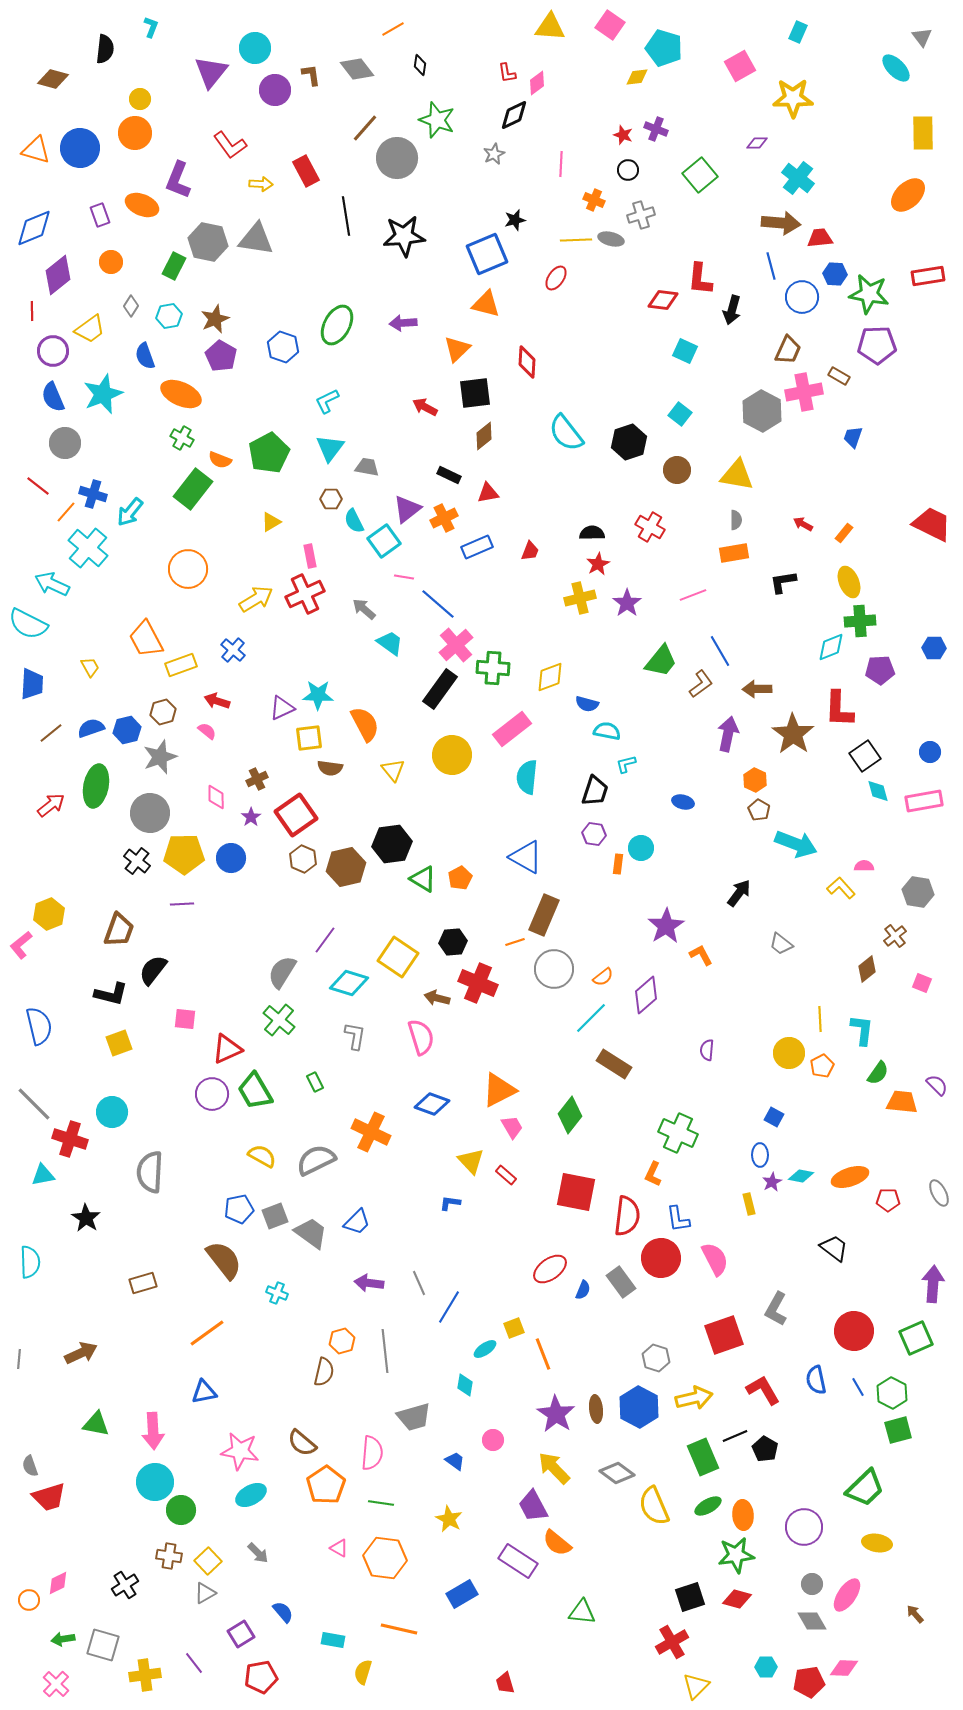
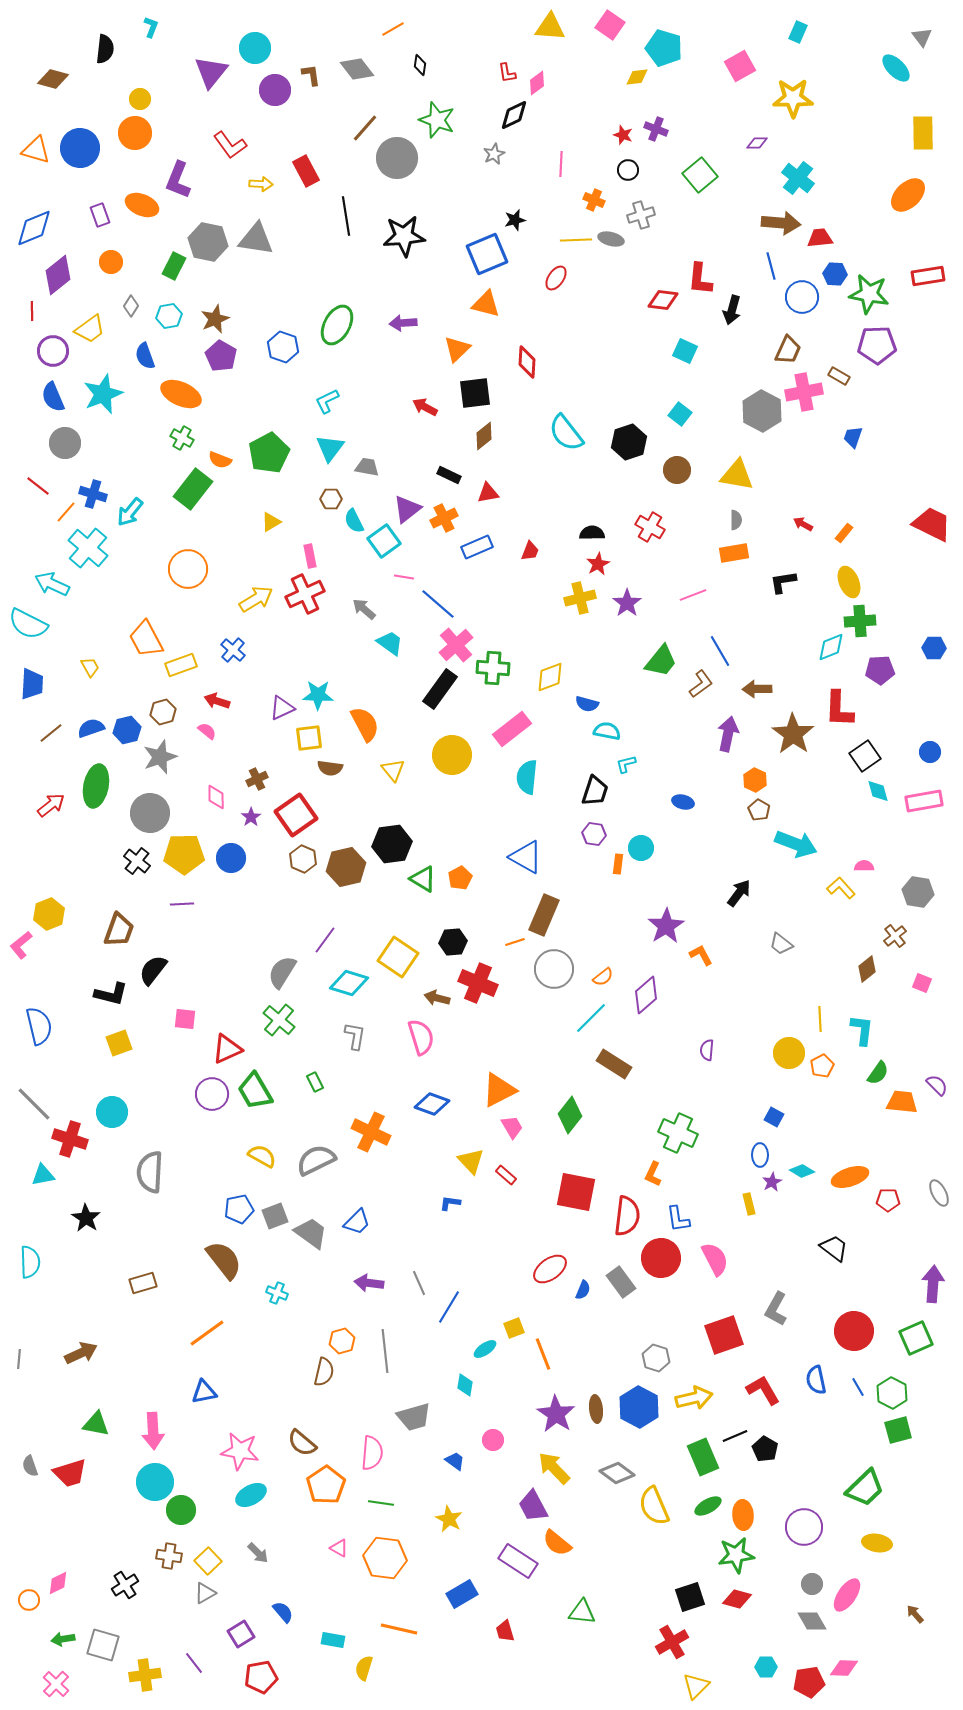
cyan diamond at (801, 1176): moved 1 px right, 5 px up; rotated 20 degrees clockwise
red trapezoid at (49, 1497): moved 21 px right, 24 px up
yellow semicircle at (363, 1672): moved 1 px right, 4 px up
red trapezoid at (505, 1683): moved 52 px up
